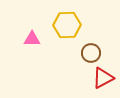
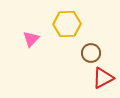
yellow hexagon: moved 1 px up
pink triangle: moved 1 px left; rotated 48 degrees counterclockwise
